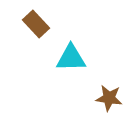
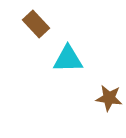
cyan triangle: moved 3 px left, 1 px down
